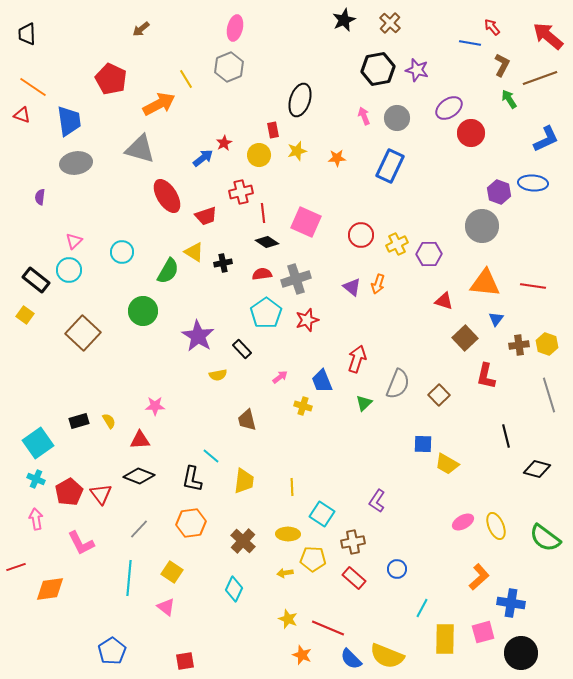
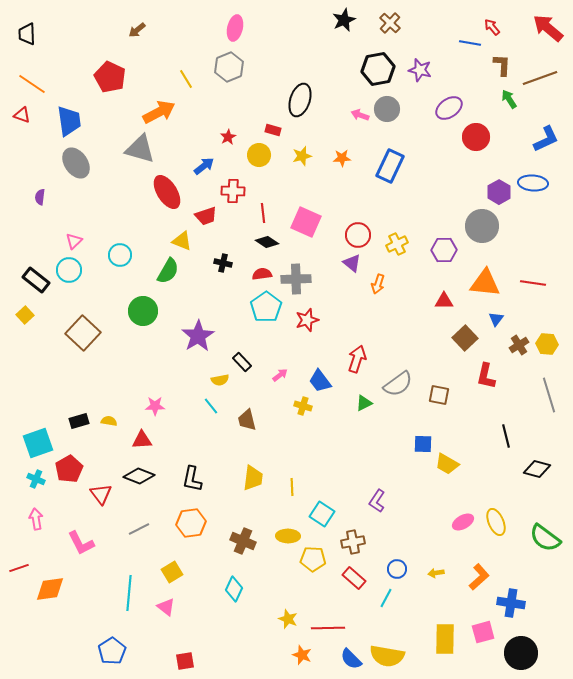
brown arrow at (141, 29): moved 4 px left, 1 px down
red arrow at (548, 36): moved 8 px up
brown L-shape at (502, 65): rotated 25 degrees counterclockwise
purple star at (417, 70): moved 3 px right
red pentagon at (111, 79): moved 1 px left, 2 px up
orange line at (33, 87): moved 1 px left, 3 px up
orange arrow at (159, 104): moved 8 px down
pink arrow at (364, 116): moved 4 px left, 1 px up; rotated 48 degrees counterclockwise
gray circle at (397, 118): moved 10 px left, 9 px up
red rectangle at (273, 130): rotated 63 degrees counterclockwise
red circle at (471, 133): moved 5 px right, 4 px down
red star at (224, 143): moved 4 px right, 6 px up
yellow star at (297, 151): moved 5 px right, 5 px down
blue arrow at (203, 158): moved 1 px right, 8 px down
orange star at (337, 158): moved 5 px right
gray ellipse at (76, 163): rotated 64 degrees clockwise
red cross at (241, 192): moved 8 px left, 1 px up; rotated 15 degrees clockwise
purple hexagon at (499, 192): rotated 10 degrees clockwise
red ellipse at (167, 196): moved 4 px up
red circle at (361, 235): moved 3 px left
cyan circle at (122, 252): moved 2 px left, 3 px down
yellow triangle at (194, 252): moved 12 px left, 11 px up; rotated 10 degrees counterclockwise
purple hexagon at (429, 254): moved 15 px right, 4 px up
black cross at (223, 263): rotated 24 degrees clockwise
gray cross at (296, 279): rotated 16 degrees clockwise
red line at (533, 286): moved 3 px up
purple triangle at (352, 287): moved 24 px up
red triangle at (444, 301): rotated 18 degrees counterclockwise
cyan pentagon at (266, 313): moved 6 px up
yellow square at (25, 315): rotated 12 degrees clockwise
purple star at (198, 336): rotated 8 degrees clockwise
yellow hexagon at (547, 344): rotated 15 degrees counterclockwise
brown cross at (519, 345): rotated 24 degrees counterclockwise
black rectangle at (242, 349): moved 13 px down
yellow semicircle at (218, 375): moved 2 px right, 5 px down
pink arrow at (280, 377): moved 2 px up
blue trapezoid at (322, 381): moved 2 px left; rotated 15 degrees counterclockwise
gray semicircle at (398, 384): rotated 32 degrees clockwise
brown square at (439, 395): rotated 35 degrees counterclockwise
green triangle at (364, 403): rotated 18 degrees clockwise
yellow semicircle at (109, 421): rotated 49 degrees counterclockwise
red triangle at (140, 440): moved 2 px right
cyan square at (38, 443): rotated 16 degrees clockwise
cyan line at (211, 456): moved 50 px up; rotated 12 degrees clockwise
yellow trapezoid at (244, 481): moved 9 px right, 3 px up
red pentagon at (69, 492): moved 23 px up
yellow ellipse at (496, 526): moved 4 px up
gray line at (139, 529): rotated 20 degrees clockwise
yellow ellipse at (288, 534): moved 2 px down
brown cross at (243, 541): rotated 20 degrees counterclockwise
red line at (16, 567): moved 3 px right, 1 px down
yellow square at (172, 572): rotated 25 degrees clockwise
yellow arrow at (285, 573): moved 151 px right
cyan line at (129, 578): moved 15 px down
cyan line at (422, 608): moved 36 px left, 10 px up
red line at (328, 628): rotated 24 degrees counterclockwise
yellow semicircle at (387, 656): rotated 12 degrees counterclockwise
